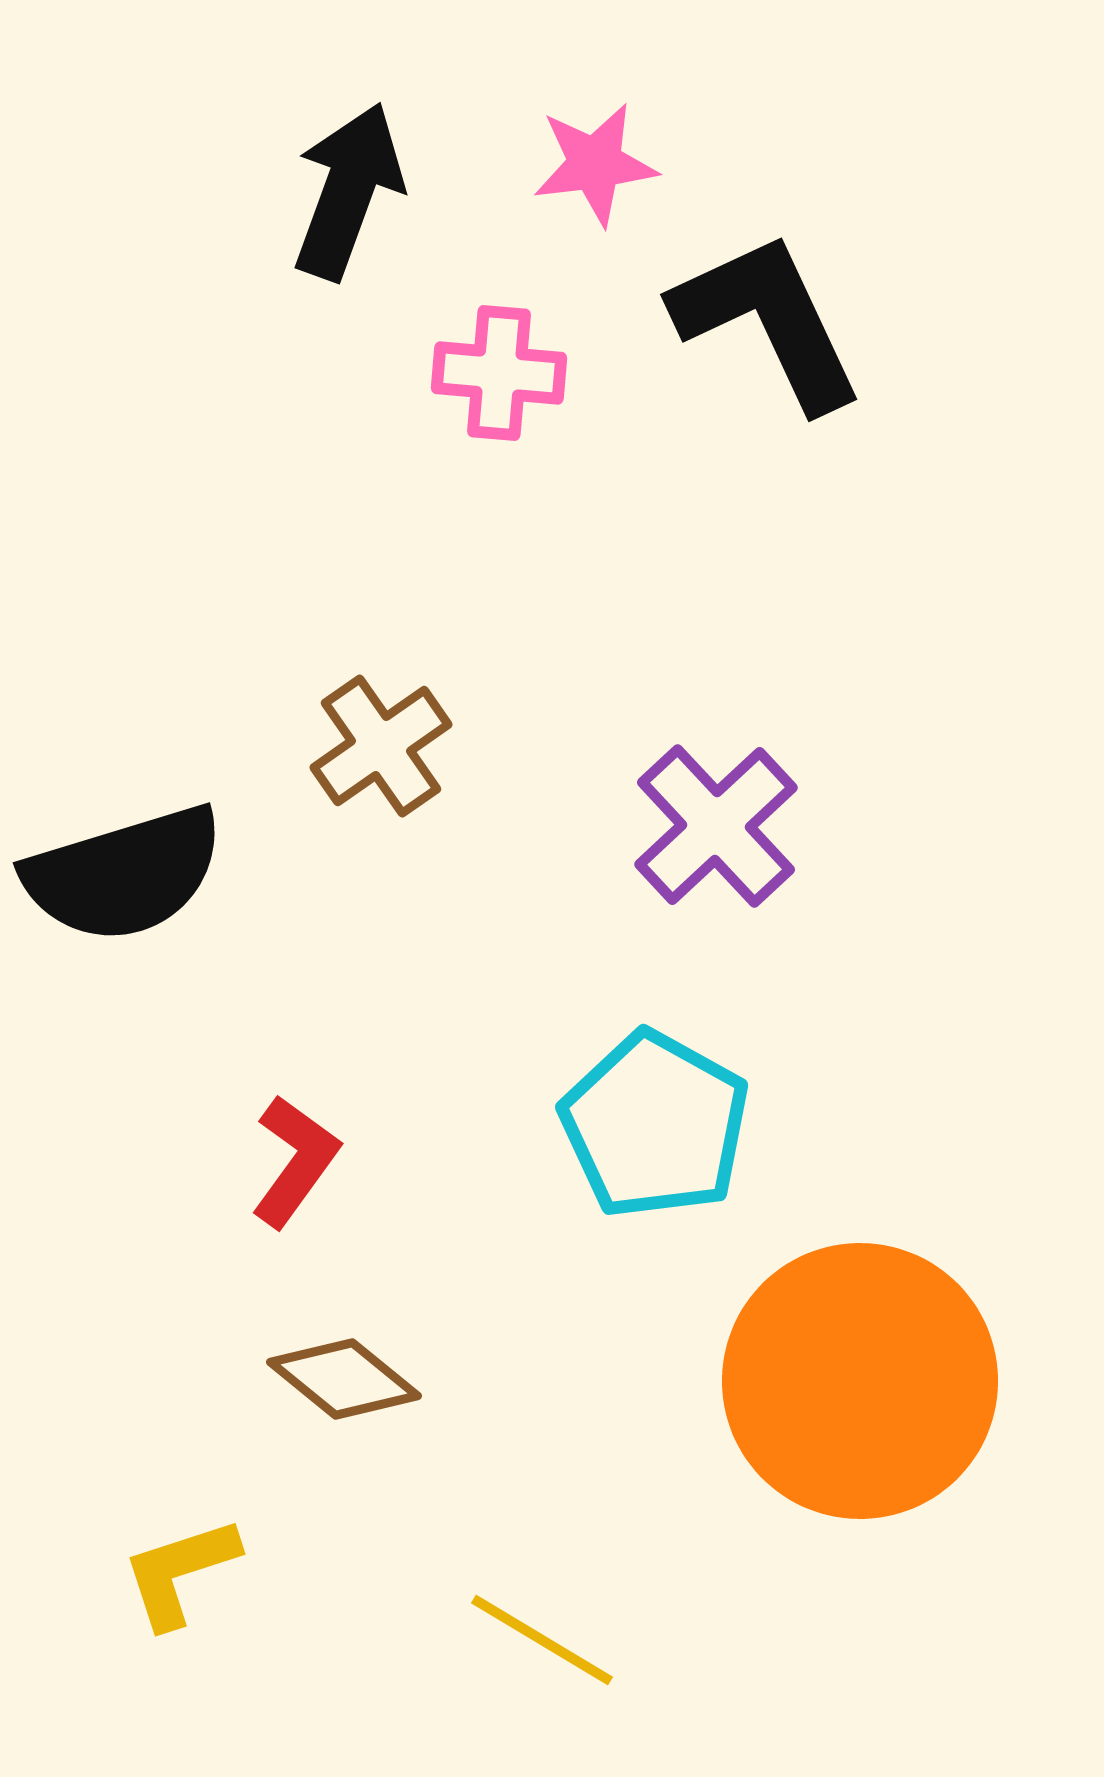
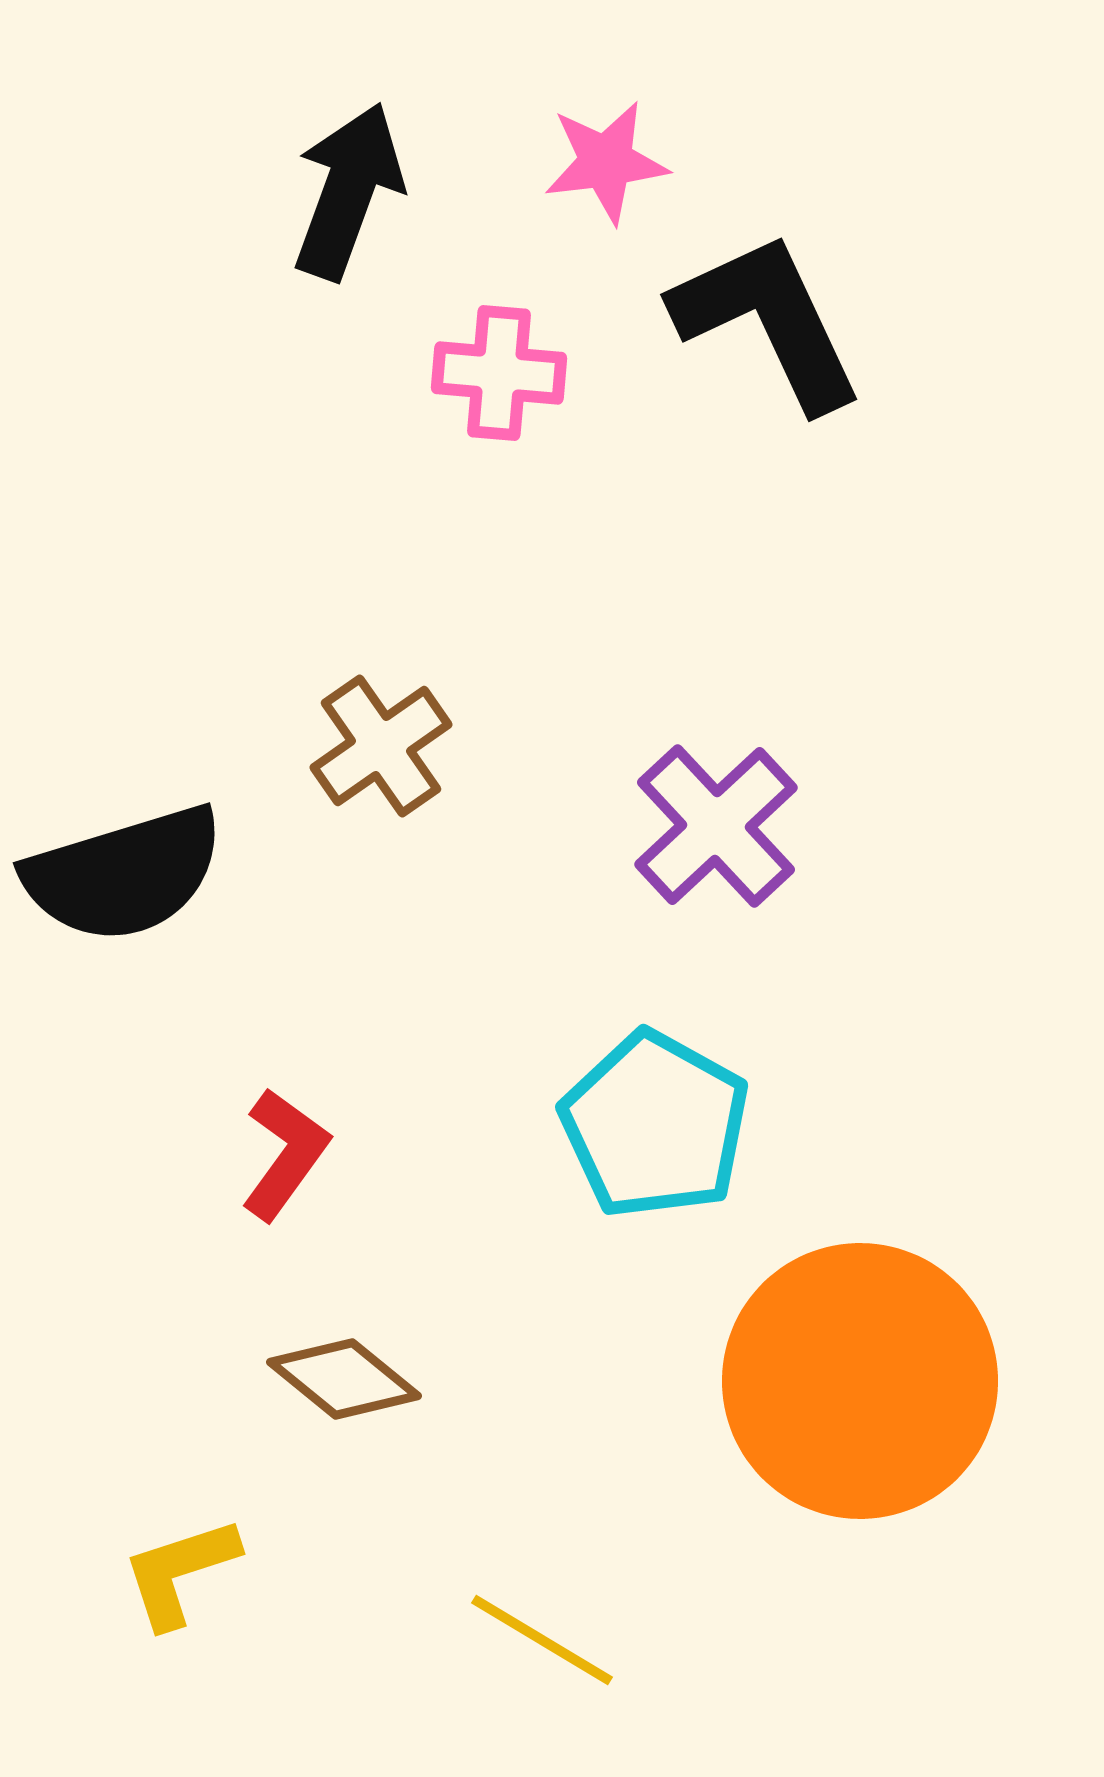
pink star: moved 11 px right, 2 px up
red L-shape: moved 10 px left, 7 px up
